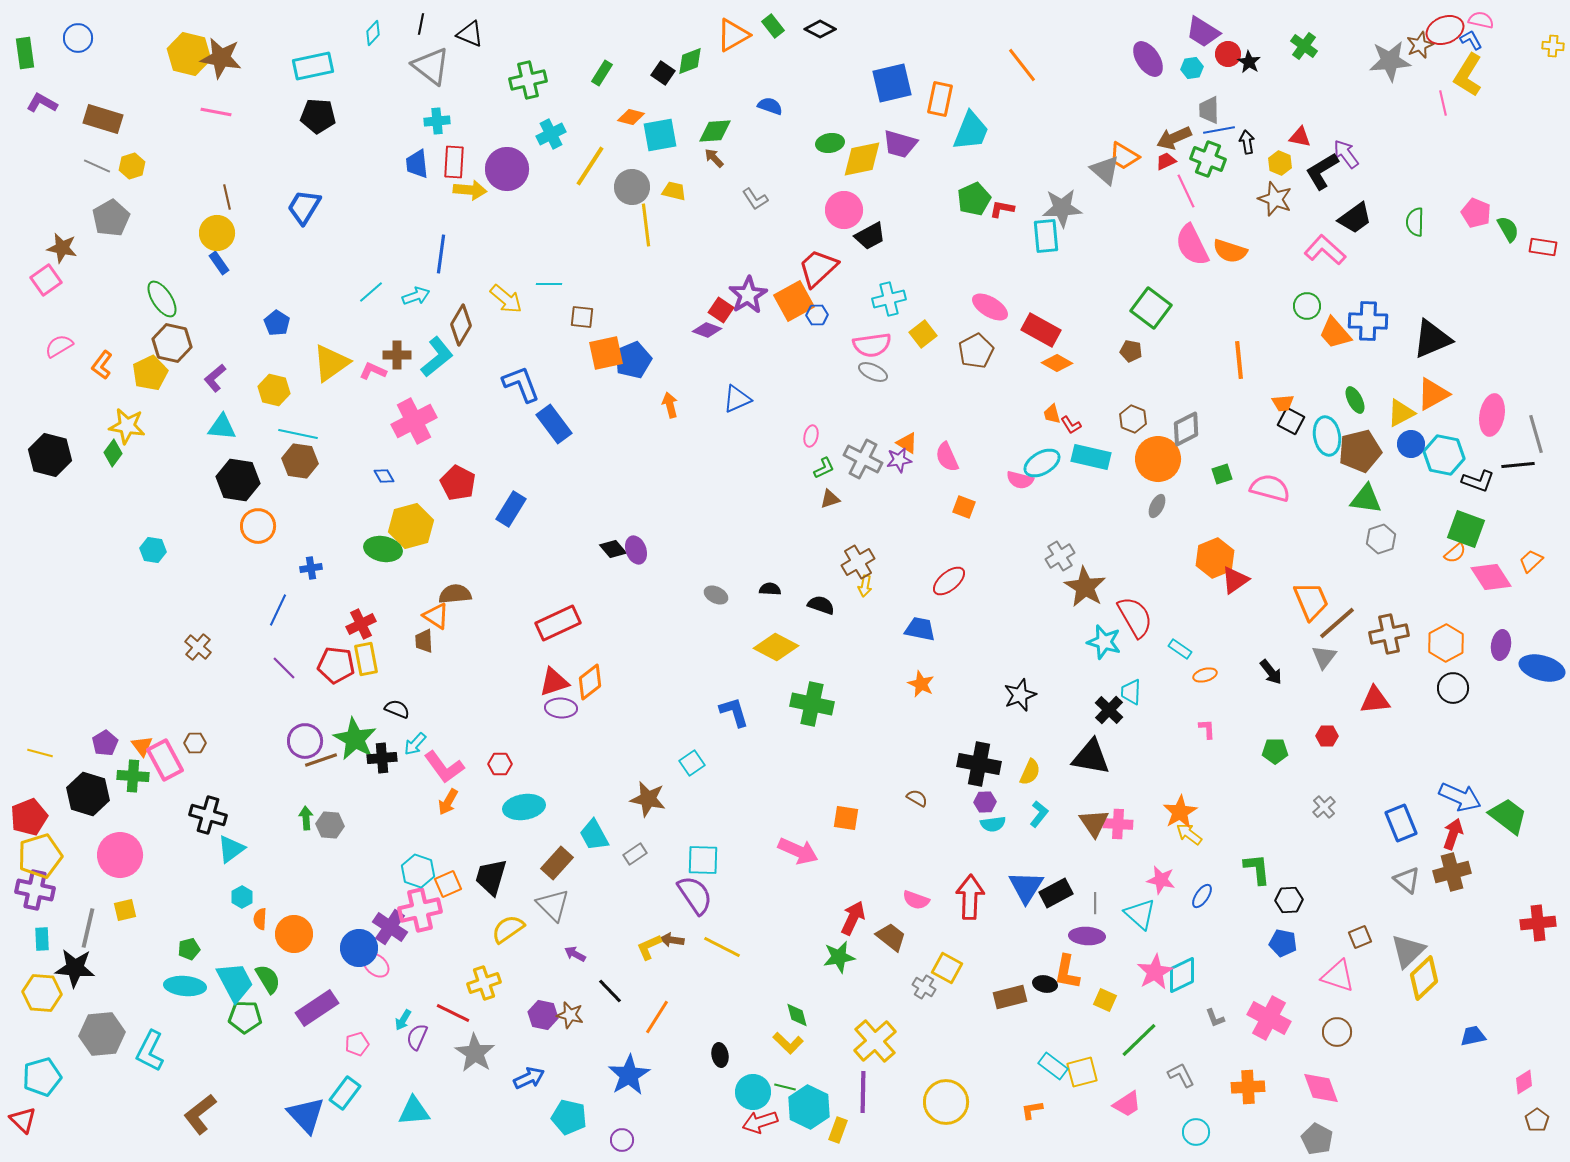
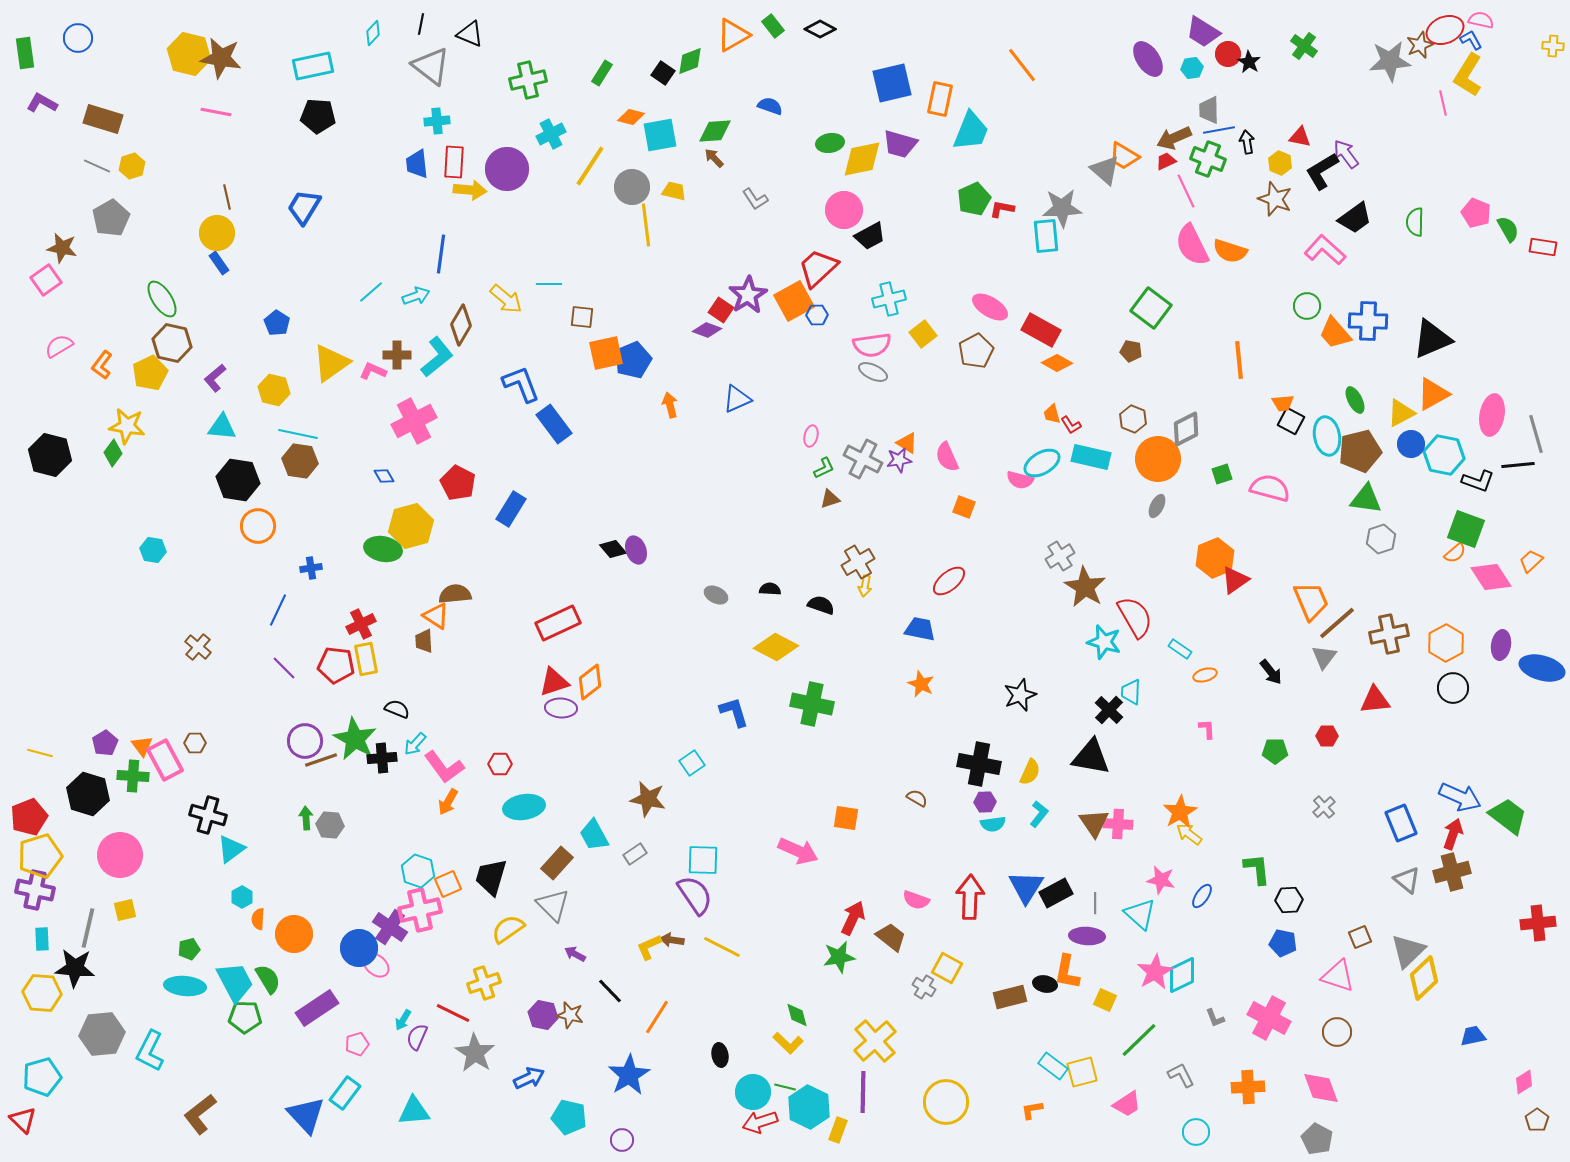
orange semicircle at (260, 919): moved 2 px left
